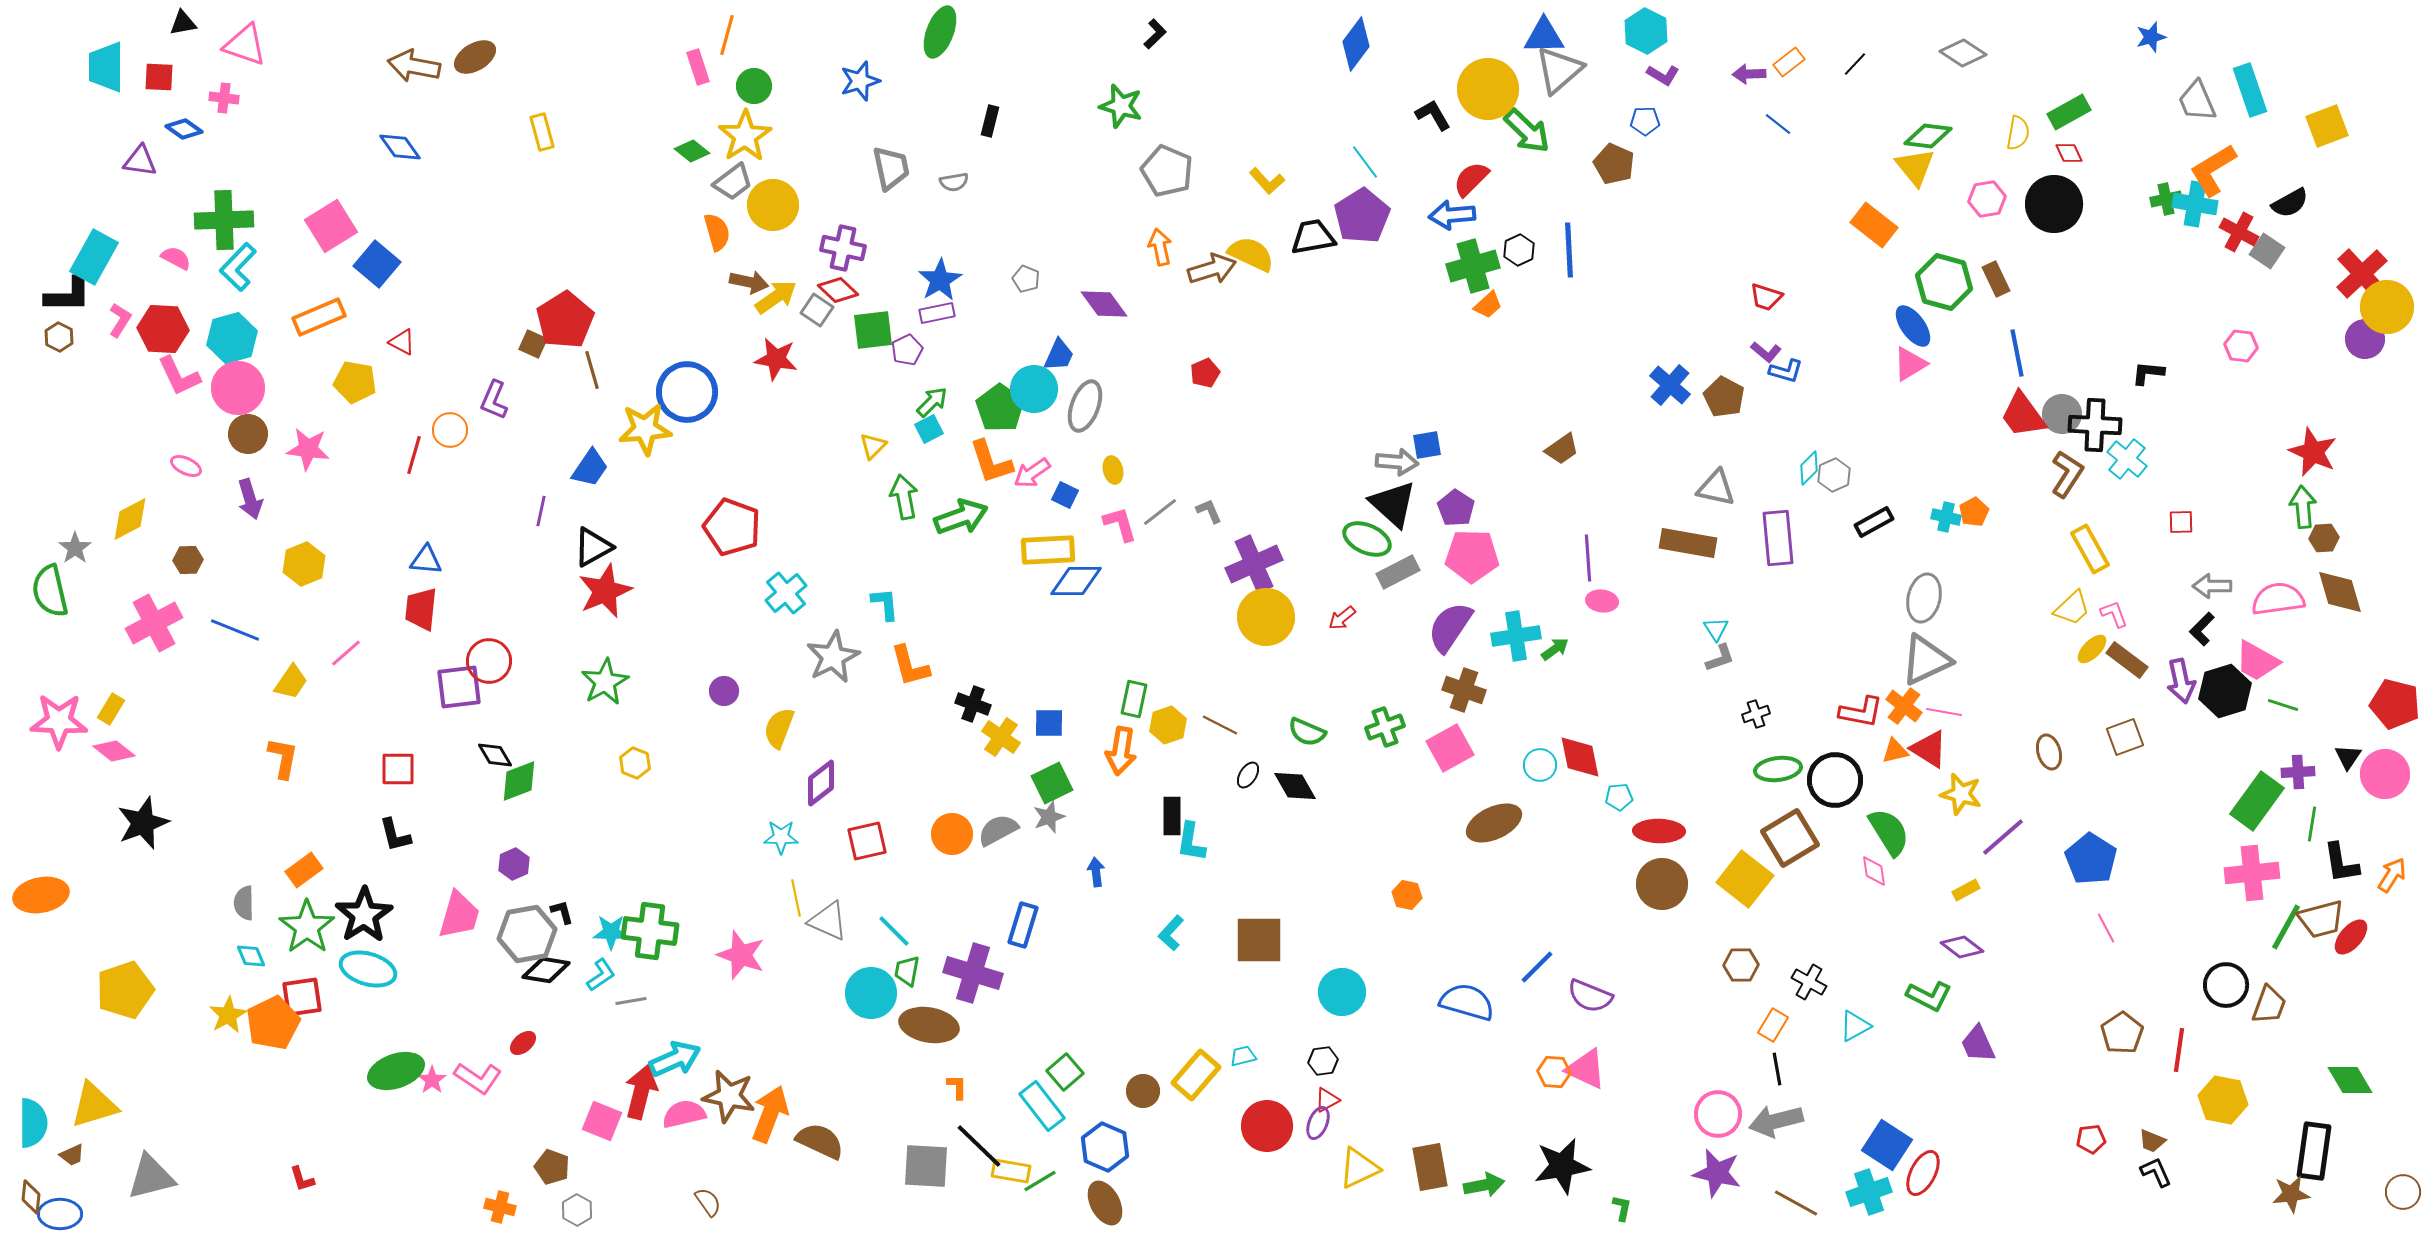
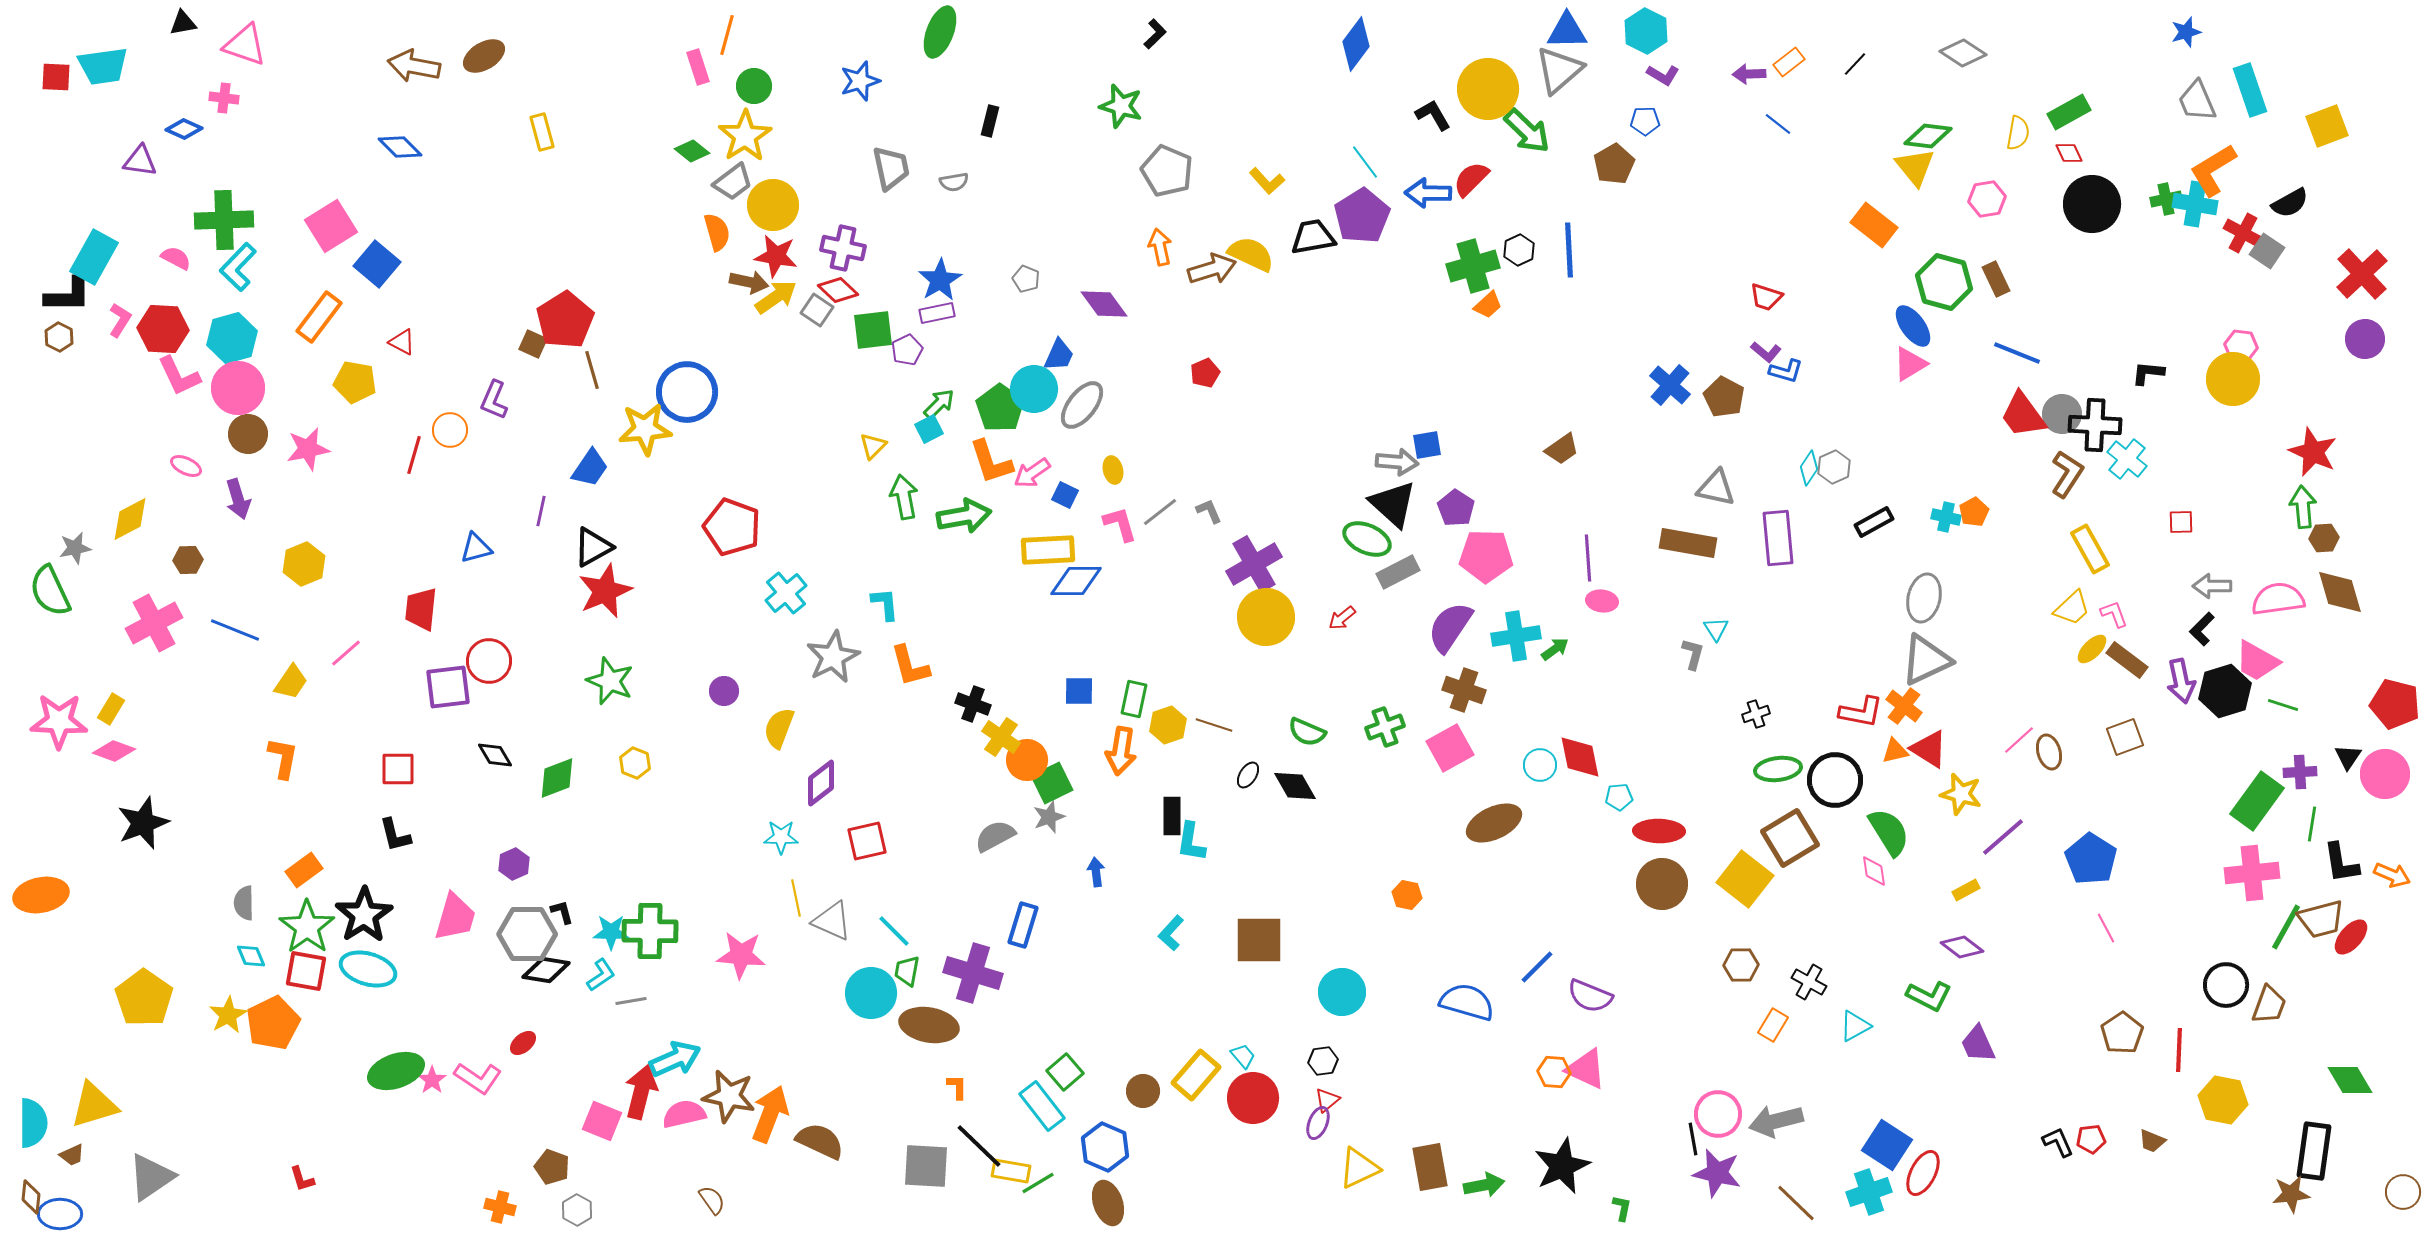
blue triangle at (1544, 36): moved 23 px right, 5 px up
blue star at (2151, 37): moved 35 px right, 5 px up
brown ellipse at (475, 57): moved 9 px right, 1 px up
cyan trapezoid at (106, 67): moved 3 px left, 1 px up; rotated 98 degrees counterclockwise
red square at (159, 77): moved 103 px left
blue diamond at (184, 129): rotated 12 degrees counterclockwise
blue diamond at (400, 147): rotated 9 degrees counterclockwise
brown pentagon at (1614, 164): rotated 18 degrees clockwise
black circle at (2054, 204): moved 38 px right
blue arrow at (1452, 215): moved 24 px left, 22 px up; rotated 6 degrees clockwise
red cross at (2239, 232): moved 4 px right, 1 px down
yellow circle at (2387, 307): moved 154 px left, 72 px down
orange rectangle at (319, 317): rotated 30 degrees counterclockwise
blue line at (2017, 353): rotated 57 degrees counterclockwise
red star at (776, 359): moved 103 px up
green arrow at (932, 402): moved 7 px right, 2 px down
gray ellipse at (1085, 406): moved 3 px left, 1 px up; rotated 18 degrees clockwise
pink star at (308, 449): rotated 18 degrees counterclockwise
cyan diamond at (1809, 468): rotated 12 degrees counterclockwise
gray hexagon at (1834, 475): moved 8 px up
purple arrow at (250, 499): moved 12 px left
green arrow at (961, 517): moved 3 px right, 1 px up; rotated 10 degrees clockwise
gray star at (75, 548): rotated 24 degrees clockwise
pink pentagon at (1472, 556): moved 14 px right
blue triangle at (426, 560): moved 50 px right, 12 px up; rotated 20 degrees counterclockwise
purple cross at (1254, 564): rotated 6 degrees counterclockwise
green semicircle at (50, 591): rotated 12 degrees counterclockwise
gray L-shape at (1720, 658): moved 27 px left, 4 px up; rotated 56 degrees counterclockwise
green star at (605, 682): moved 5 px right, 1 px up; rotated 21 degrees counterclockwise
purple square at (459, 687): moved 11 px left
pink line at (1944, 712): moved 75 px right, 28 px down; rotated 52 degrees counterclockwise
blue square at (1049, 723): moved 30 px right, 32 px up
brown line at (1220, 725): moved 6 px left; rotated 9 degrees counterclockwise
pink diamond at (114, 751): rotated 18 degrees counterclockwise
purple cross at (2298, 772): moved 2 px right
green diamond at (519, 781): moved 38 px right, 3 px up
gray semicircle at (998, 830): moved 3 px left, 6 px down
orange circle at (952, 834): moved 75 px right, 74 px up
orange arrow at (2392, 875): rotated 81 degrees clockwise
pink trapezoid at (459, 915): moved 4 px left, 2 px down
gray triangle at (828, 921): moved 4 px right
green cross at (650, 931): rotated 6 degrees counterclockwise
gray hexagon at (527, 934): rotated 10 degrees clockwise
pink star at (741, 955): rotated 15 degrees counterclockwise
yellow pentagon at (125, 990): moved 19 px right, 8 px down; rotated 18 degrees counterclockwise
red square at (302, 997): moved 4 px right, 26 px up; rotated 18 degrees clockwise
red line at (2179, 1050): rotated 6 degrees counterclockwise
cyan trapezoid at (1243, 1056): rotated 64 degrees clockwise
black line at (1777, 1069): moved 84 px left, 70 px down
red triangle at (1327, 1100): rotated 12 degrees counterclockwise
red circle at (1267, 1126): moved 14 px left, 28 px up
black star at (1562, 1166): rotated 14 degrees counterclockwise
black L-shape at (2156, 1172): moved 98 px left, 30 px up
gray triangle at (151, 1177): rotated 20 degrees counterclockwise
green line at (1040, 1181): moved 2 px left, 2 px down
brown semicircle at (708, 1202): moved 4 px right, 2 px up
brown ellipse at (1105, 1203): moved 3 px right; rotated 9 degrees clockwise
brown line at (1796, 1203): rotated 15 degrees clockwise
